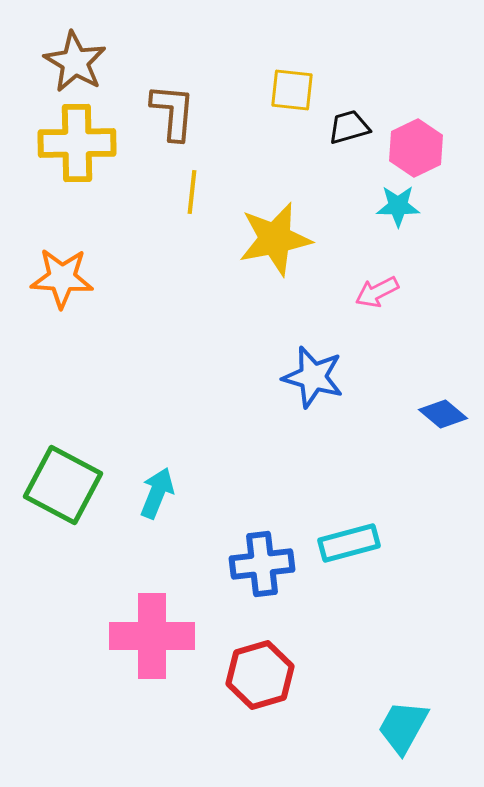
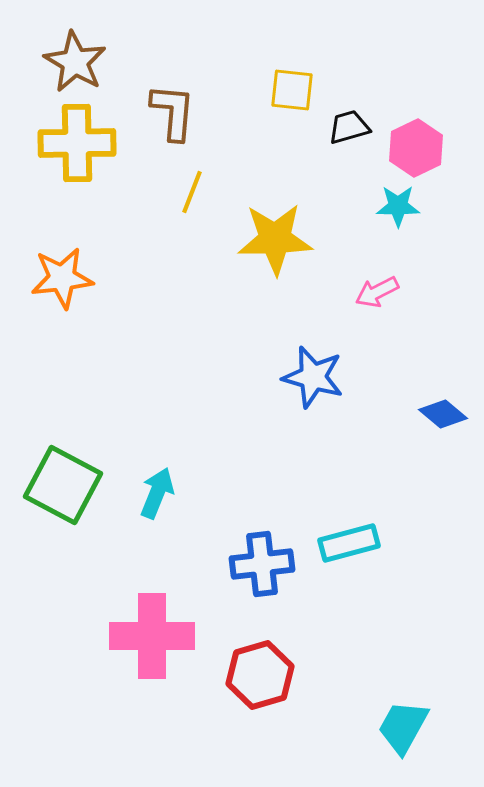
yellow line: rotated 15 degrees clockwise
yellow star: rotated 10 degrees clockwise
orange star: rotated 10 degrees counterclockwise
